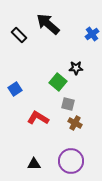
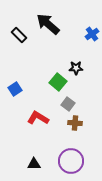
gray square: rotated 24 degrees clockwise
brown cross: rotated 24 degrees counterclockwise
